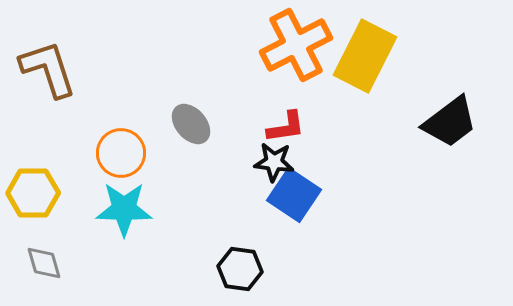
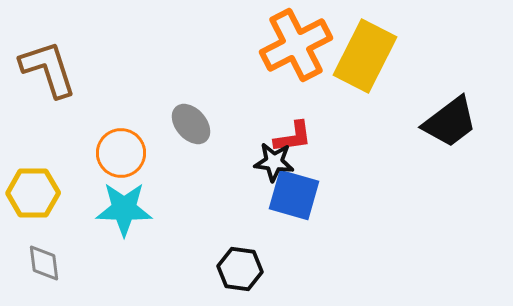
red L-shape: moved 7 px right, 10 px down
blue square: rotated 18 degrees counterclockwise
gray diamond: rotated 9 degrees clockwise
